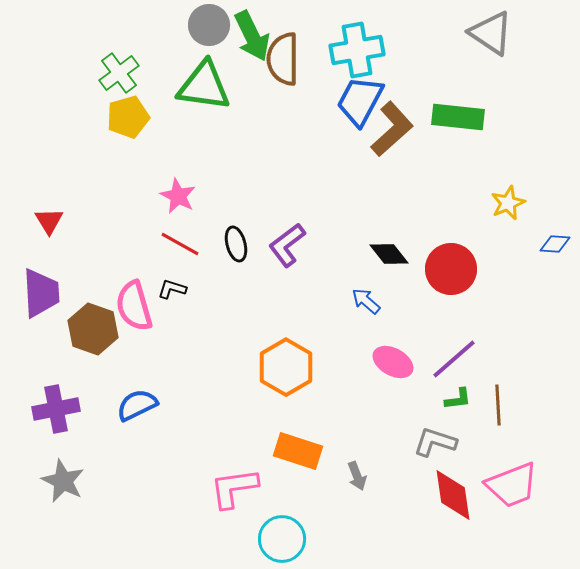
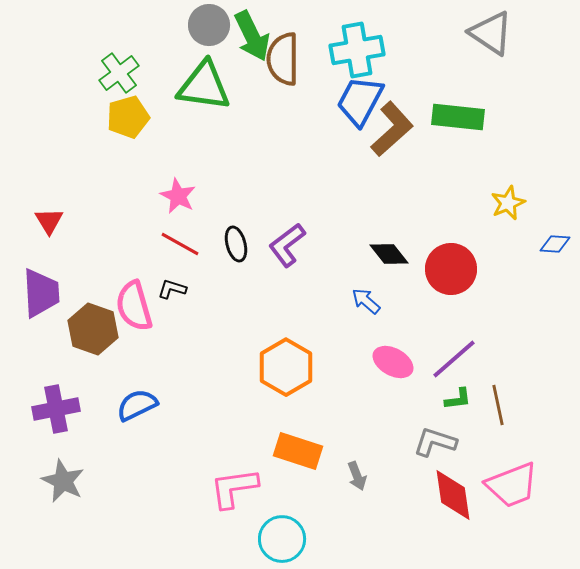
brown line: rotated 9 degrees counterclockwise
